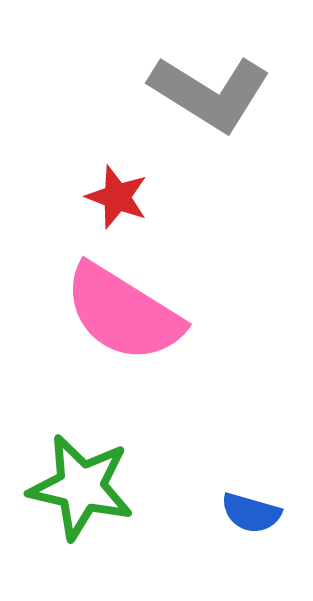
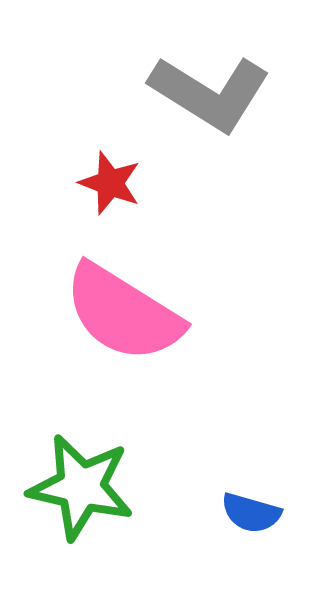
red star: moved 7 px left, 14 px up
